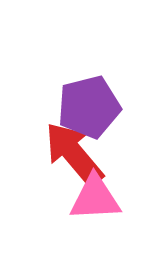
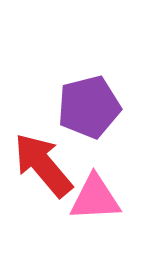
red arrow: moved 31 px left, 11 px down
